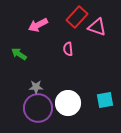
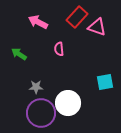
pink arrow: moved 3 px up; rotated 54 degrees clockwise
pink semicircle: moved 9 px left
cyan square: moved 18 px up
purple circle: moved 3 px right, 5 px down
